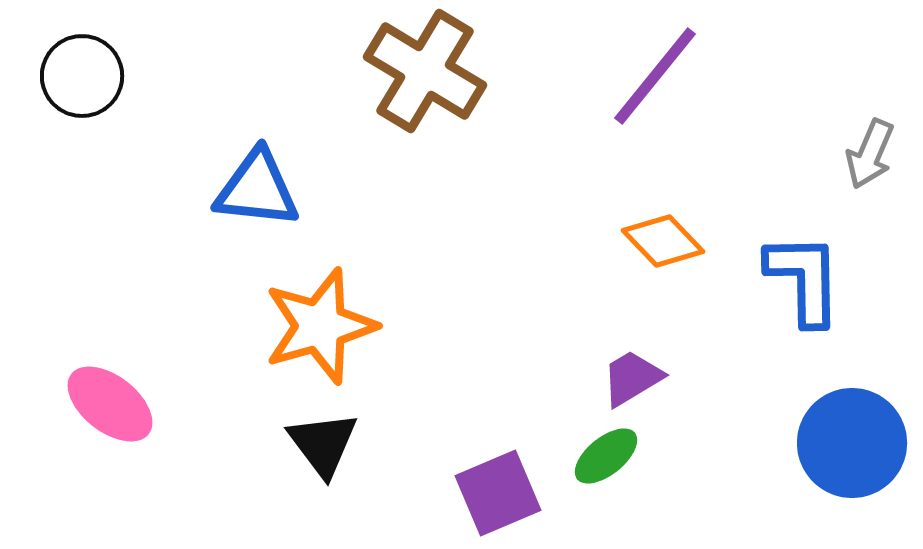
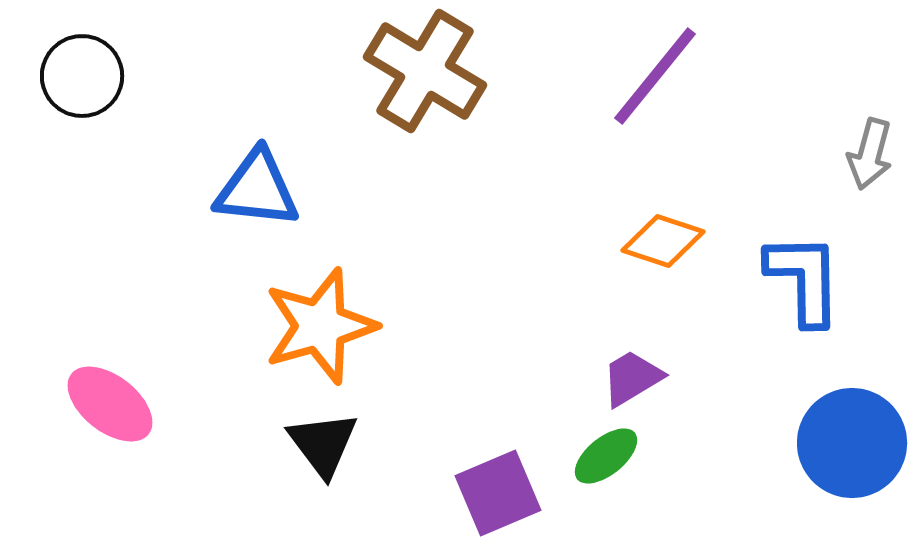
gray arrow: rotated 8 degrees counterclockwise
orange diamond: rotated 28 degrees counterclockwise
